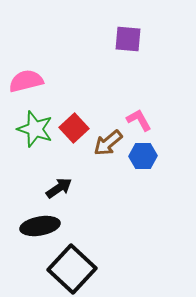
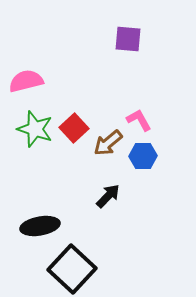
black arrow: moved 49 px right, 8 px down; rotated 12 degrees counterclockwise
